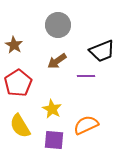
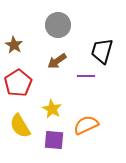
black trapezoid: rotated 128 degrees clockwise
